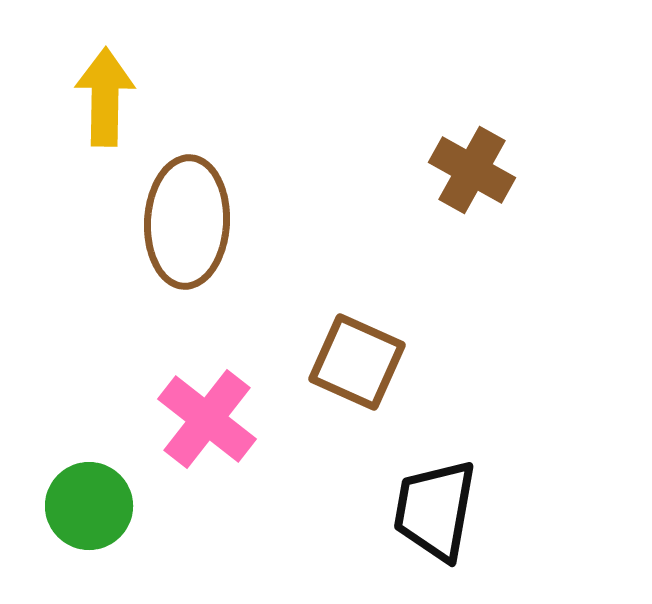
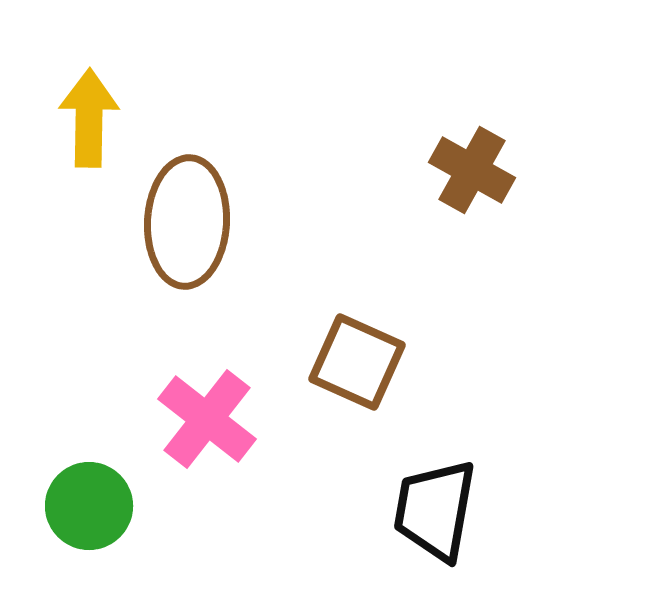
yellow arrow: moved 16 px left, 21 px down
